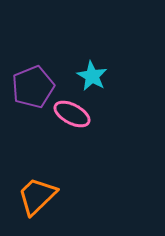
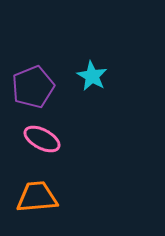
pink ellipse: moved 30 px left, 25 px down
orange trapezoid: moved 1 px down; rotated 39 degrees clockwise
